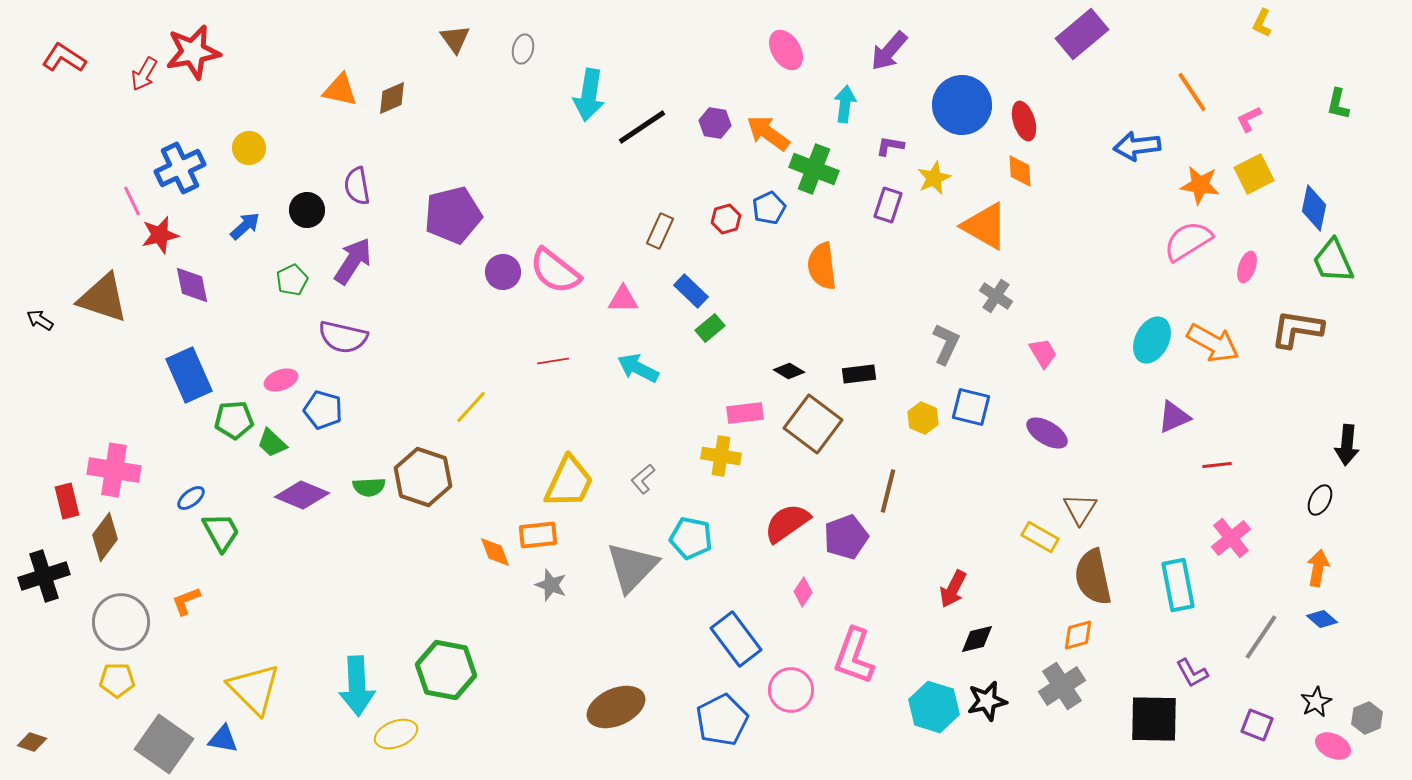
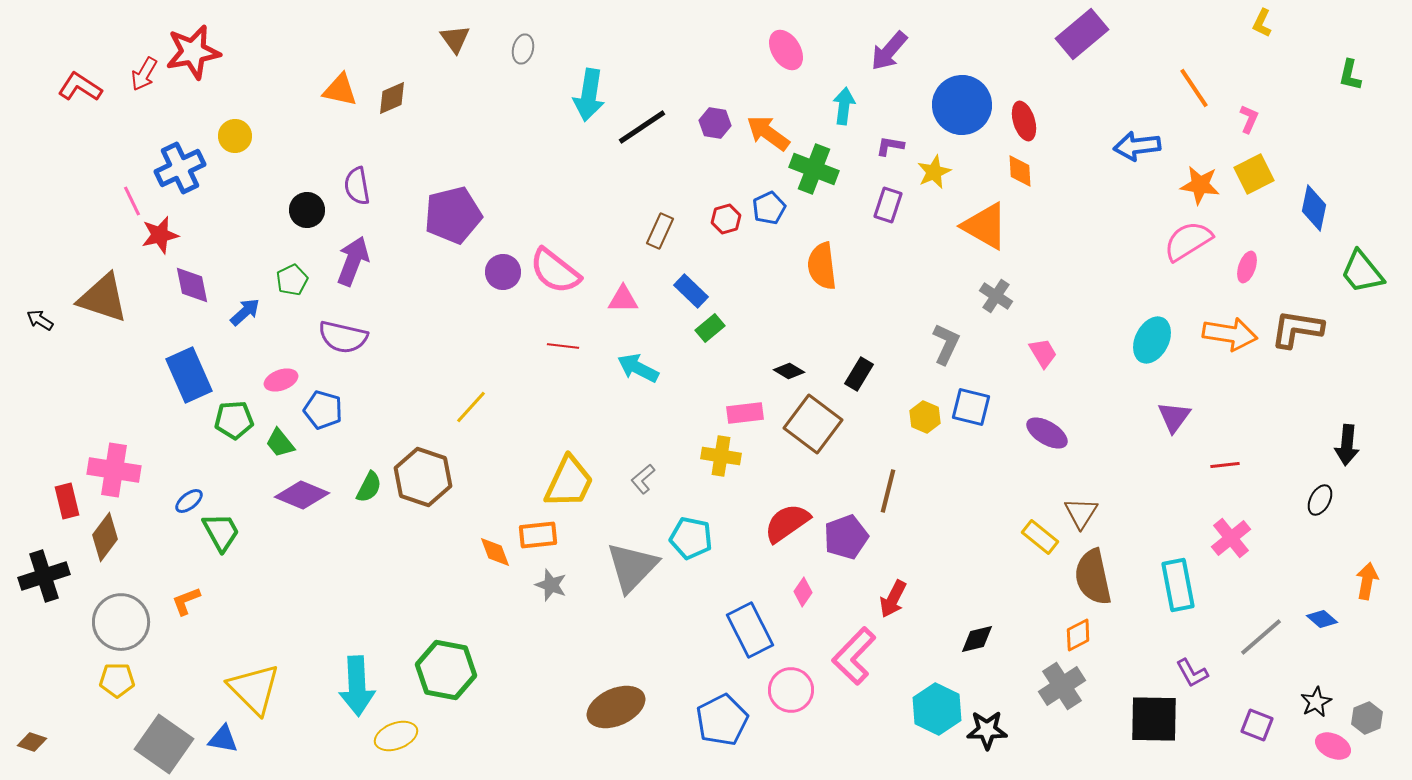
red L-shape at (64, 58): moved 16 px right, 29 px down
orange line at (1192, 92): moved 2 px right, 4 px up
cyan arrow at (845, 104): moved 1 px left, 2 px down
green L-shape at (1338, 104): moved 12 px right, 29 px up
pink L-shape at (1249, 119): rotated 140 degrees clockwise
yellow circle at (249, 148): moved 14 px left, 12 px up
yellow star at (934, 178): moved 6 px up
blue arrow at (245, 226): moved 86 px down
purple arrow at (353, 261): rotated 12 degrees counterclockwise
green trapezoid at (1333, 261): moved 29 px right, 11 px down; rotated 15 degrees counterclockwise
orange arrow at (1213, 343): moved 17 px right, 9 px up; rotated 20 degrees counterclockwise
red line at (553, 361): moved 10 px right, 15 px up; rotated 16 degrees clockwise
black rectangle at (859, 374): rotated 52 degrees counterclockwise
purple triangle at (1174, 417): rotated 30 degrees counterclockwise
yellow hexagon at (923, 418): moved 2 px right, 1 px up
green trapezoid at (272, 443): moved 8 px right; rotated 8 degrees clockwise
red line at (1217, 465): moved 8 px right
green semicircle at (369, 487): rotated 60 degrees counterclockwise
blue ellipse at (191, 498): moved 2 px left, 3 px down
brown triangle at (1080, 509): moved 1 px right, 4 px down
yellow rectangle at (1040, 537): rotated 9 degrees clockwise
orange arrow at (1318, 568): moved 49 px right, 13 px down
red arrow at (953, 589): moved 60 px left, 10 px down
orange diamond at (1078, 635): rotated 12 degrees counterclockwise
gray line at (1261, 637): rotated 15 degrees clockwise
blue rectangle at (736, 639): moved 14 px right, 9 px up; rotated 10 degrees clockwise
pink L-shape at (854, 656): rotated 24 degrees clockwise
black star at (987, 701): moved 29 px down; rotated 12 degrees clockwise
cyan hexagon at (934, 707): moved 3 px right, 2 px down; rotated 9 degrees clockwise
yellow ellipse at (396, 734): moved 2 px down
